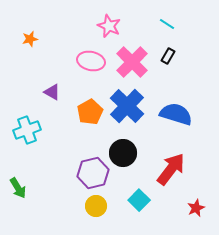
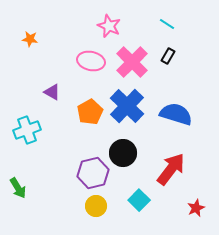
orange star: rotated 21 degrees clockwise
